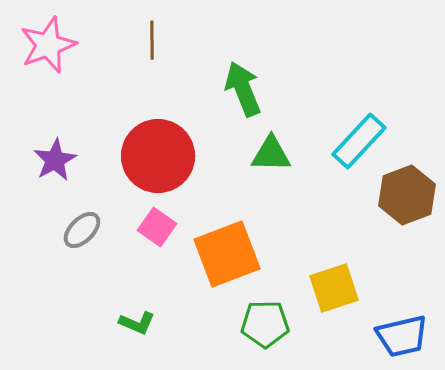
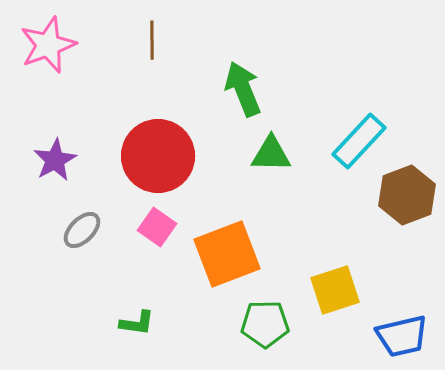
yellow square: moved 1 px right, 2 px down
green L-shape: rotated 15 degrees counterclockwise
